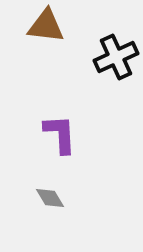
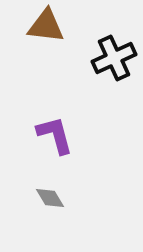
black cross: moved 2 px left, 1 px down
purple L-shape: moved 5 px left, 1 px down; rotated 12 degrees counterclockwise
